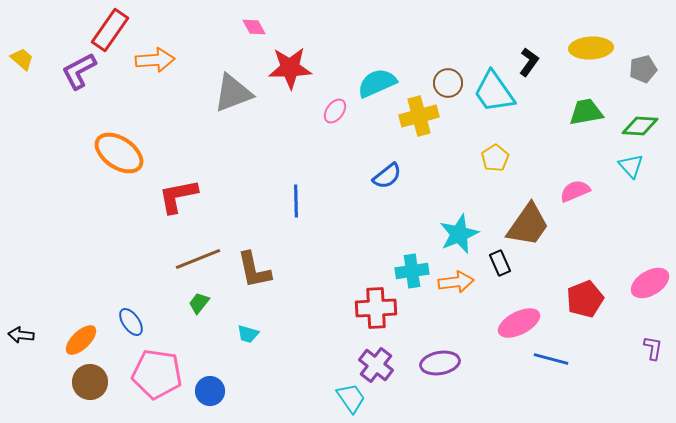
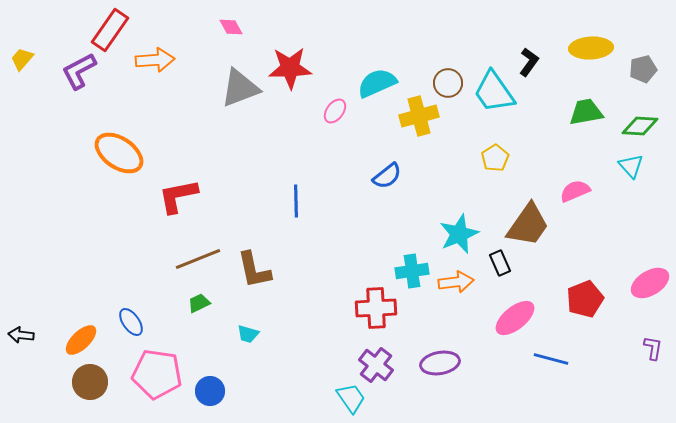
pink diamond at (254, 27): moved 23 px left
yellow trapezoid at (22, 59): rotated 90 degrees counterclockwise
gray triangle at (233, 93): moved 7 px right, 5 px up
green trapezoid at (199, 303): rotated 25 degrees clockwise
pink ellipse at (519, 323): moved 4 px left, 5 px up; rotated 12 degrees counterclockwise
